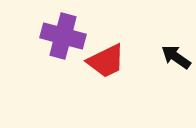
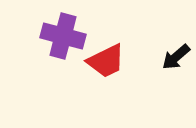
black arrow: rotated 76 degrees counterclockwise
